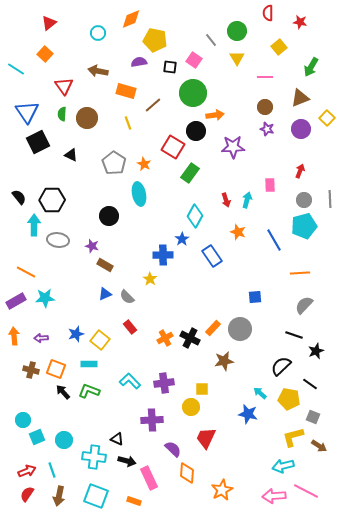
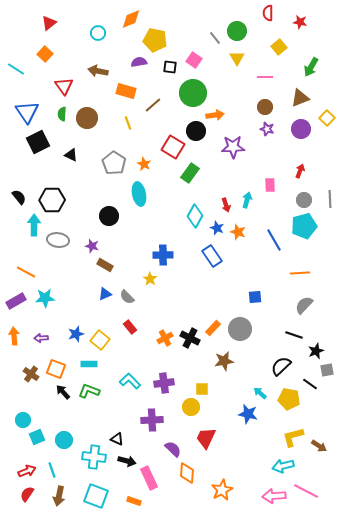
gray line at (211, 40): moved 4 px right, 2 px up
red arrow at (226, 200): moved 5 px down
blue star at (182, 239): moved 35 px right, 11 px up; rotated 16 degrees counterclockwise
brown cross at (31, 370): moved 4 px down; rotated 21 degrees clockwise
gray square at (313, 417): moved 14 px right, 47 px up; rotated 32 degrees counterclockwise
